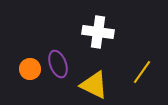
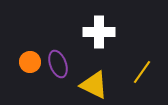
white cross: moved 1 px right; rotated 8 degrees counterclockwise
orange circle: moved 7 px up
